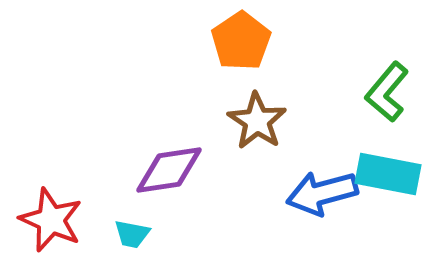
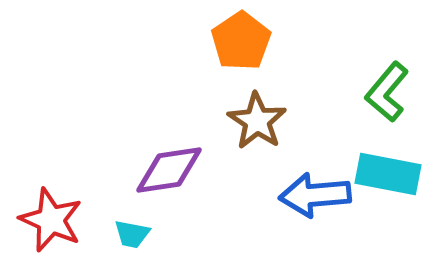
blue arrow: moved 7 px left, 2 px down; rotated 10 degrees clockwise
